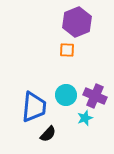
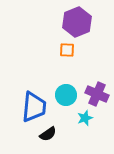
purple cross: moved 2 px right, 2 px up
black semicircle: rotated 12 degrees clockwise
